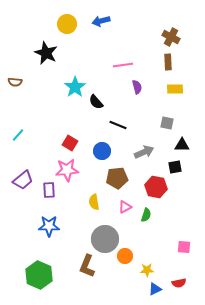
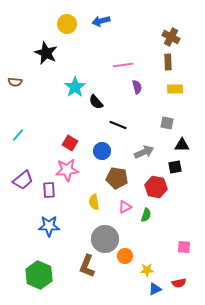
brown pentagon: rotated 15 degrees clockwise
